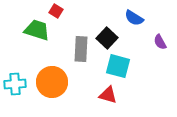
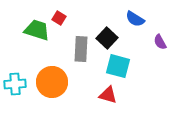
red square: moved 3 px right, 7 px down
blue semicircle: moved 1 px right, 1 px down
